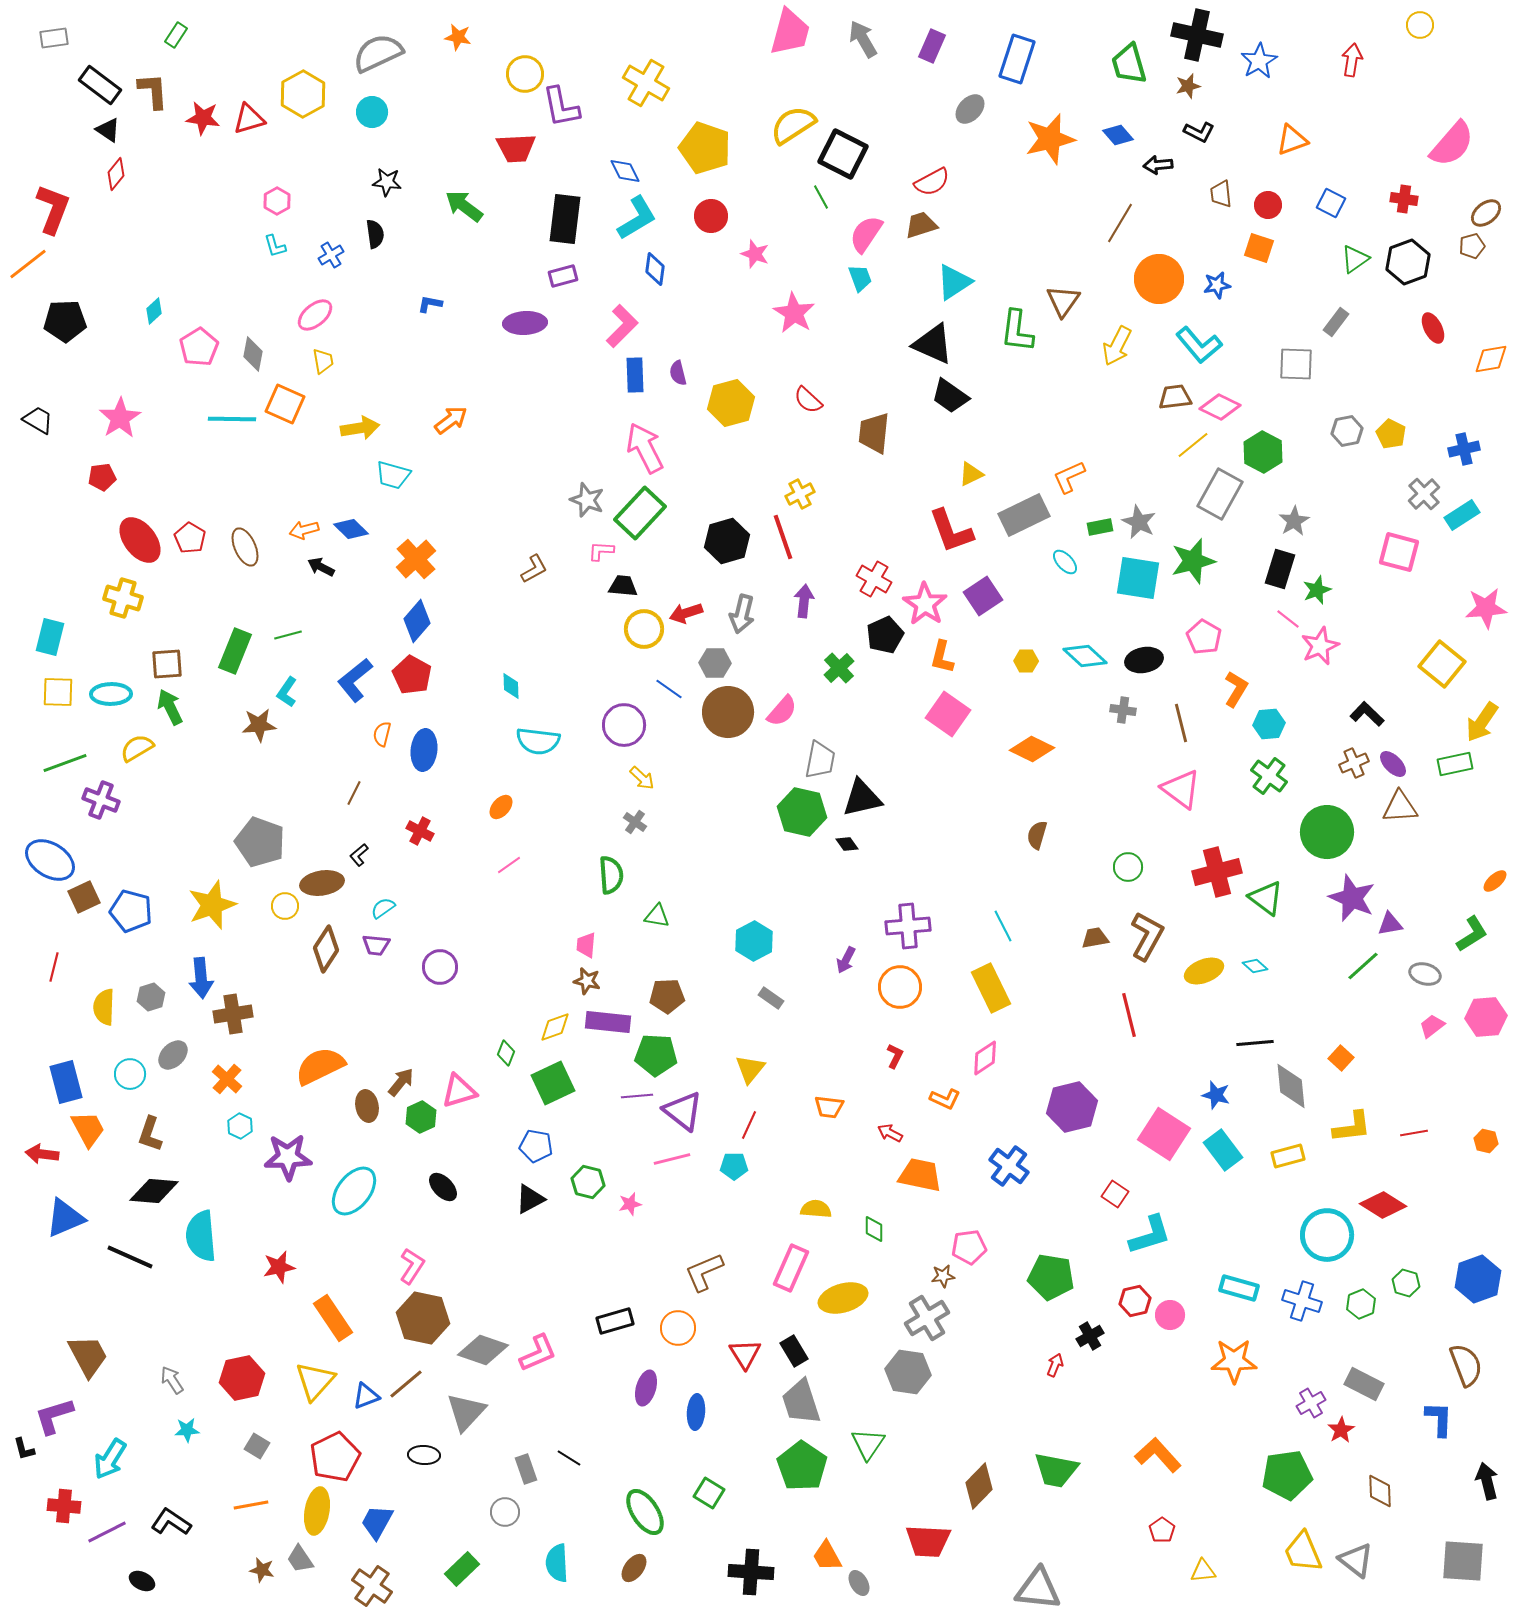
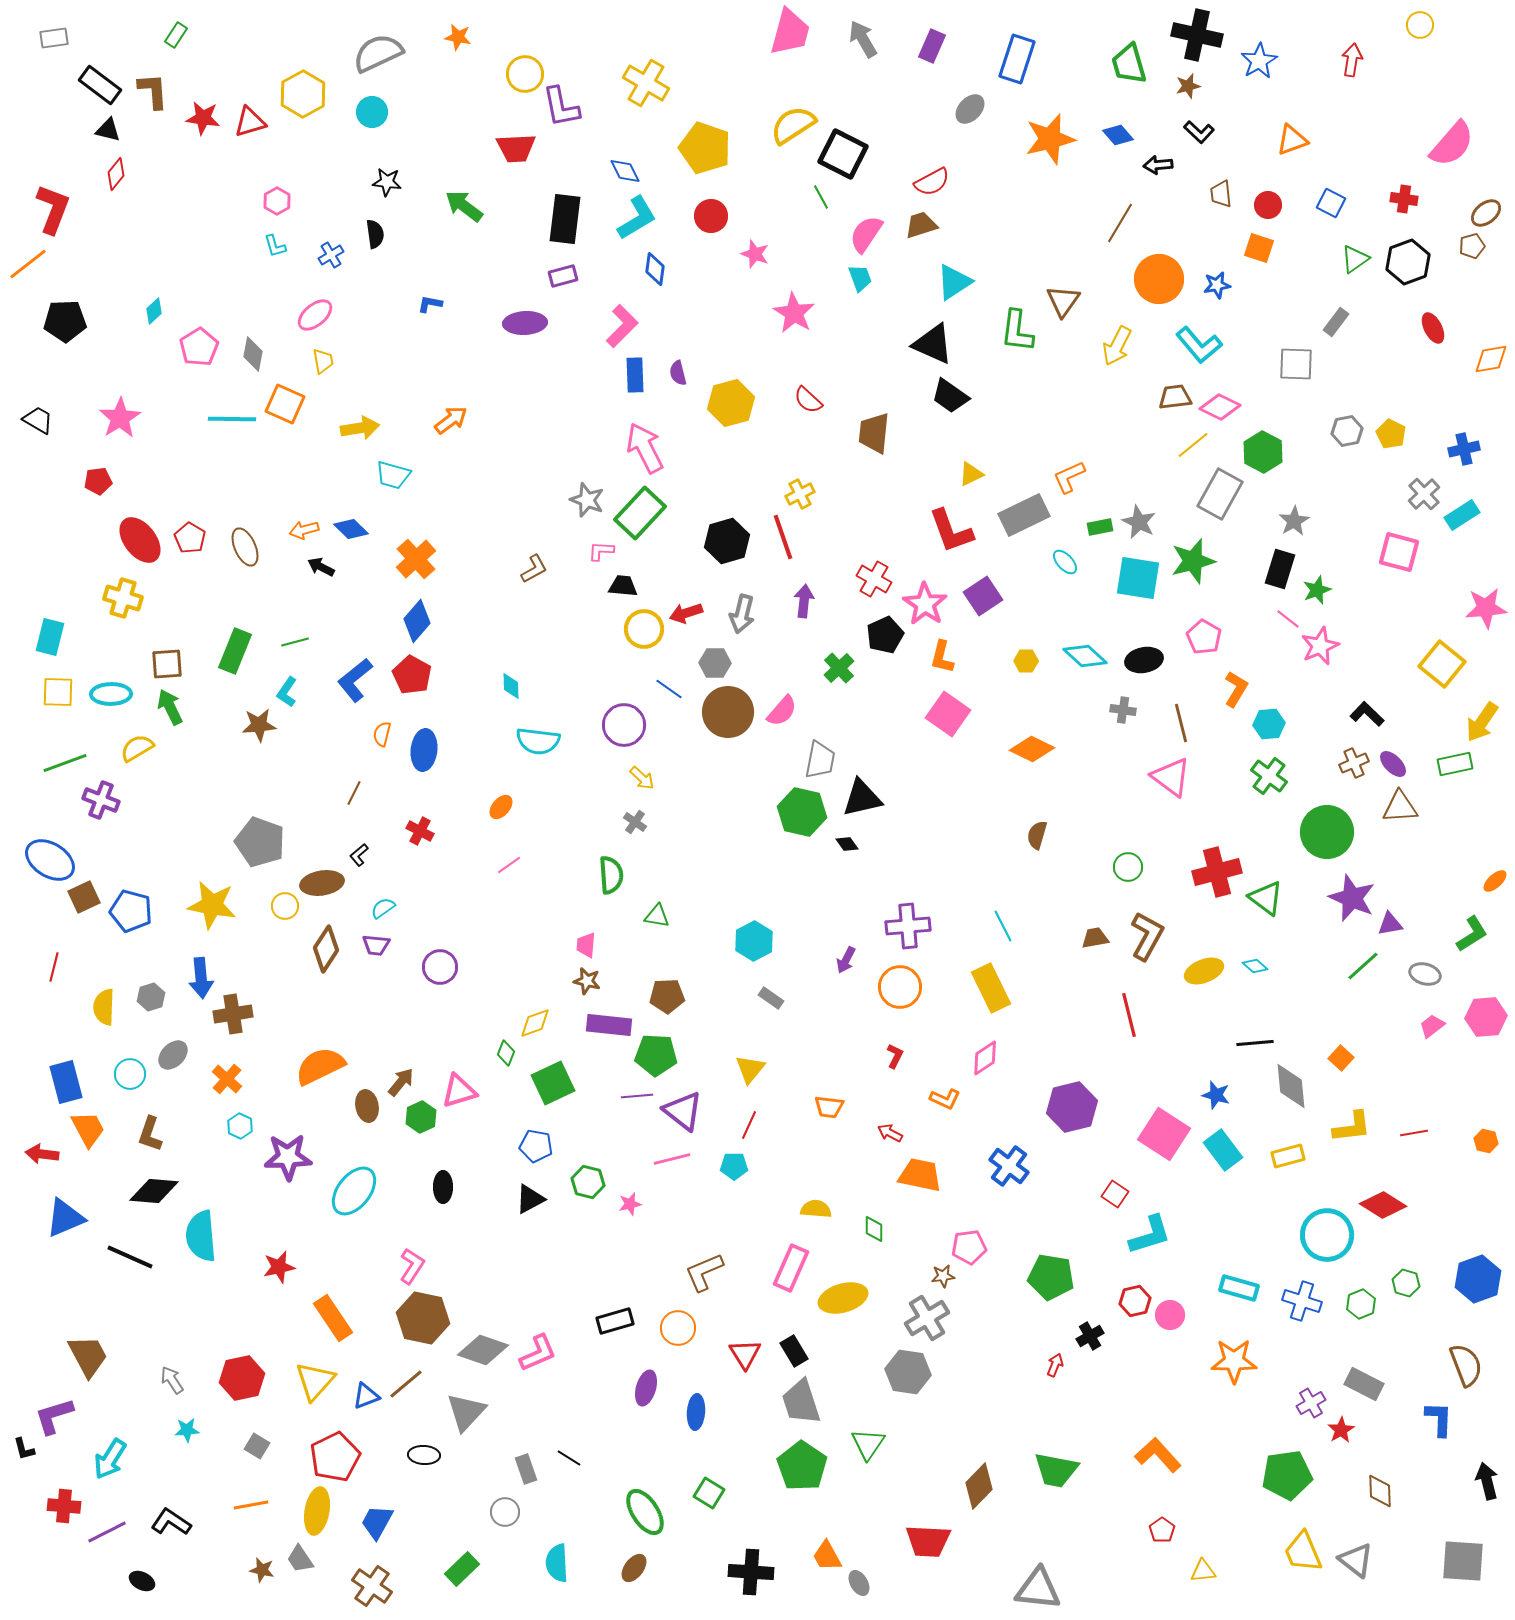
red triangle at (249, 119): moved 1 px right, 3 px down
black triangle at (108, 130): rotated 20 degrees counterclockwise
black L-shape at (1199, 132): rotated 16 degrees clockwise
red pentagon at (102, 477): moved 4 px left, 4 px down
green line at (288, 635): moved 7 px right, 7 px down
pink triangle at (1181, 789): moved 10 px left, 12 px up
yellow star at (212, 905): rotated 30 degrees clockwise
purple rectangle at (608, 1022): moved 1 px right, 3 px down
yellow diamond at (555, 1027): moved 20 px left, 4 px up
black ellipse at (443, 1187): rotated 44 degrees clockwise
